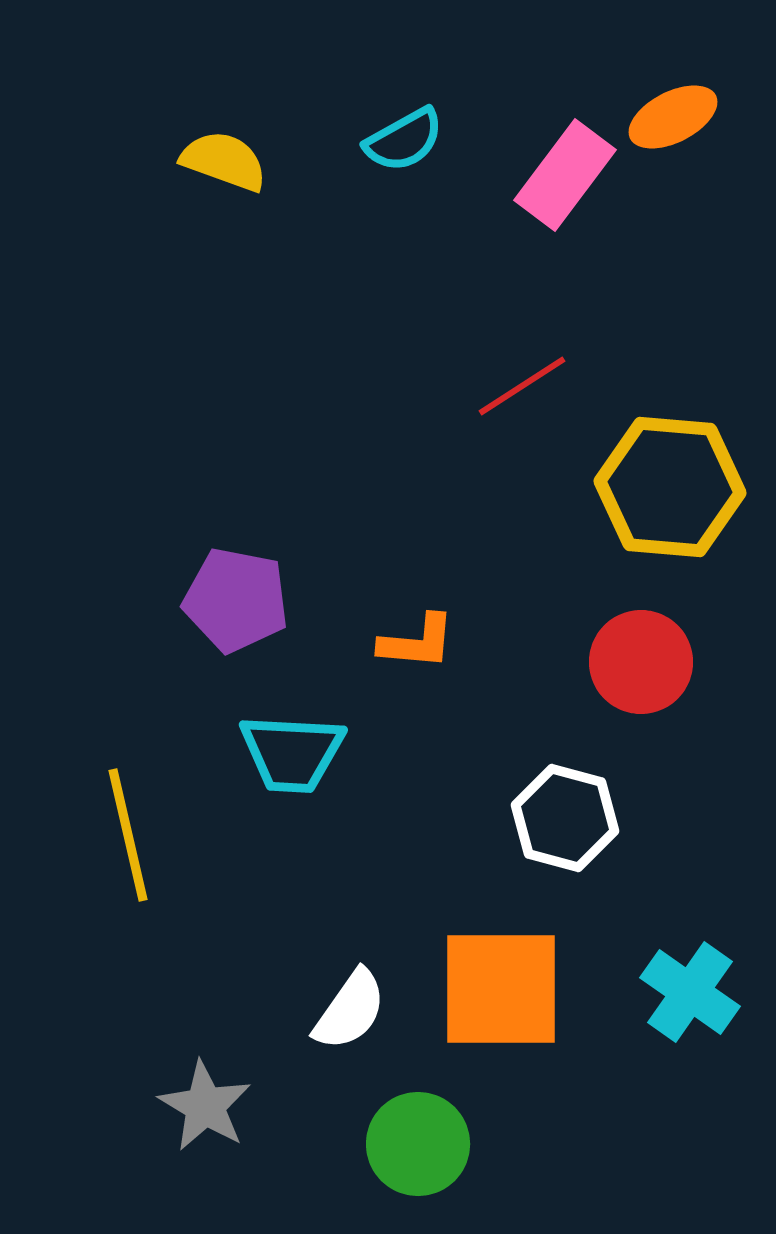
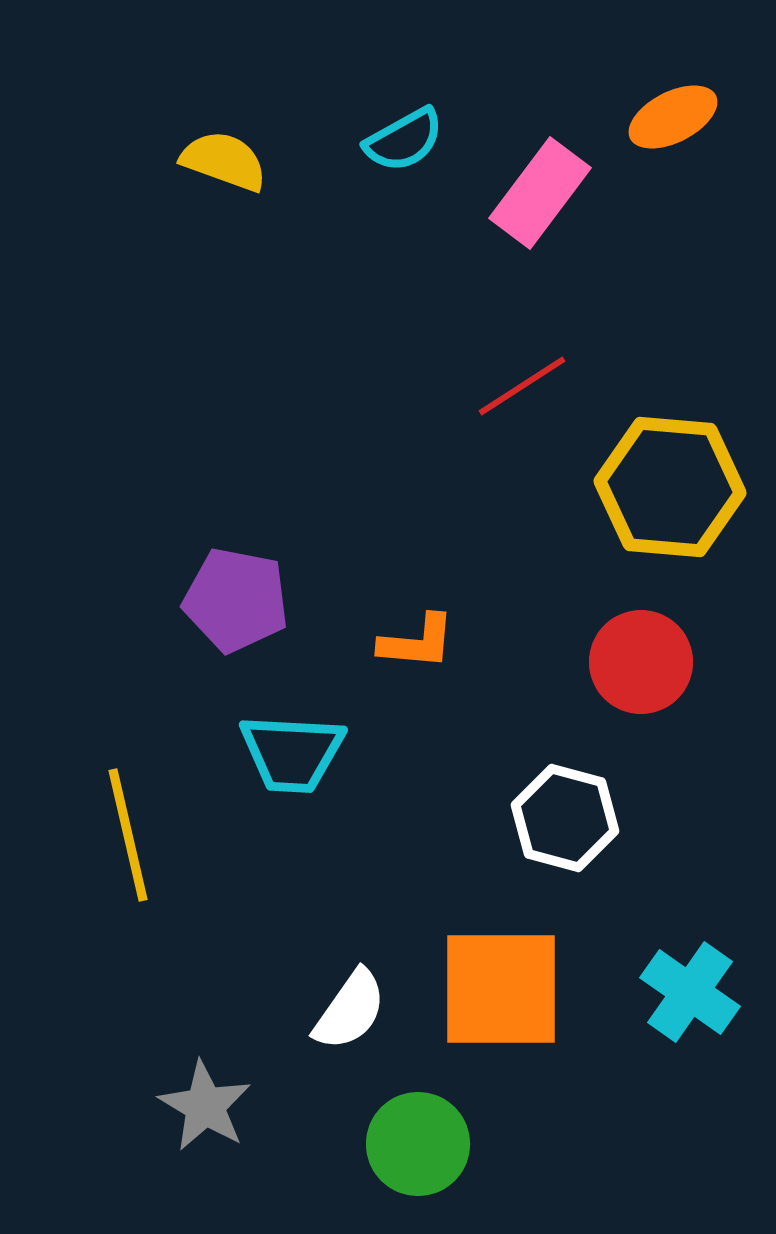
pink rectangle: moved 25 px left, 18 px down
